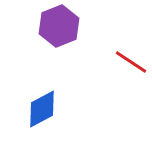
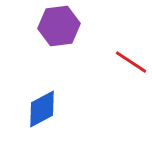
purple hexagon: rotated 15 degrees clockwise
